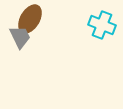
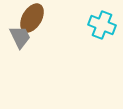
brown ellipse: moved 2 px right, 1 px up
